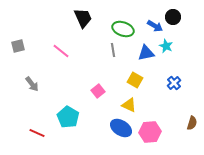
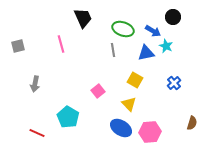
blue arrow: moved 2 px left, 5 px down
pink line: moved 7 px up; rotated 36 degrees clockwise
gray arrow: moved 3 px right; rotated 49 degrees clockwise
yellow triangle: moved 1 px up; rotated 21 degrees clockwise
